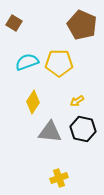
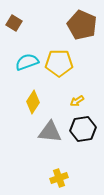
black hexagon: rotated 20 degrees counterclockwise
